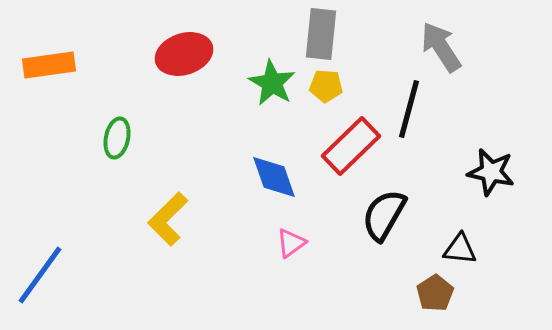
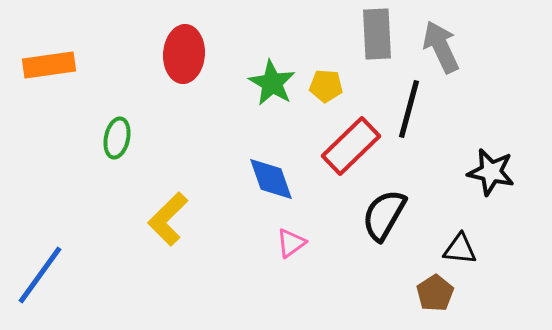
gray rectangle: moved 56 px right; rotated 9 degrees counterclockwise
gray arrow: rotated 8 degrees clockwise
red ellipse: rotated 68 degrees counterclockwise
blue diamond: moved 3 px left, 2 px down
